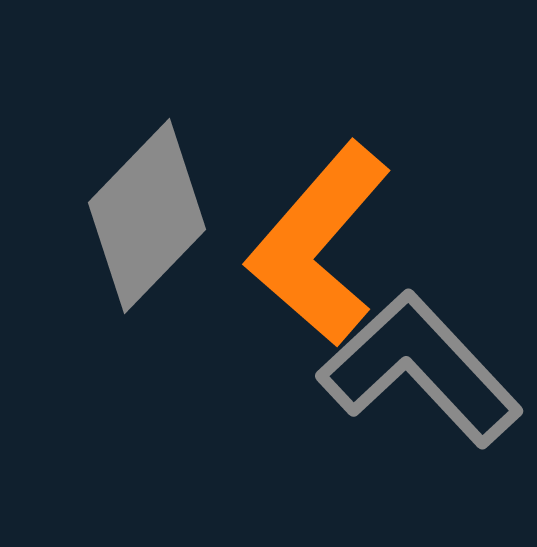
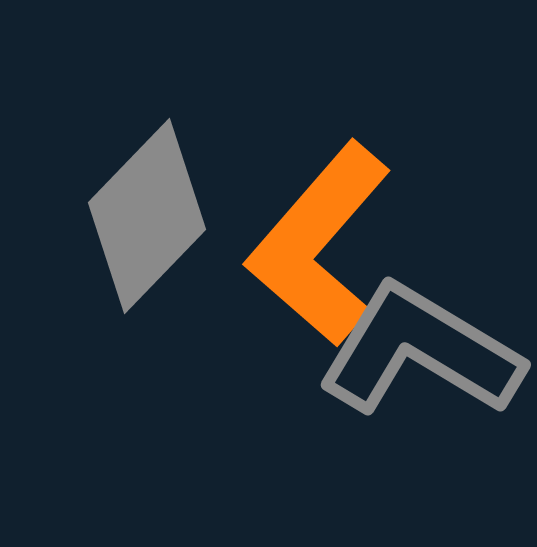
gray L-shape: moved 18 px up; rotated 16 degrees counterclockwise
